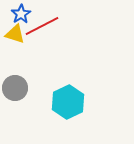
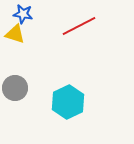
blue star: moved 2 px right; rotated 30 degrees counterclockwise
red line: moved 37 px right
